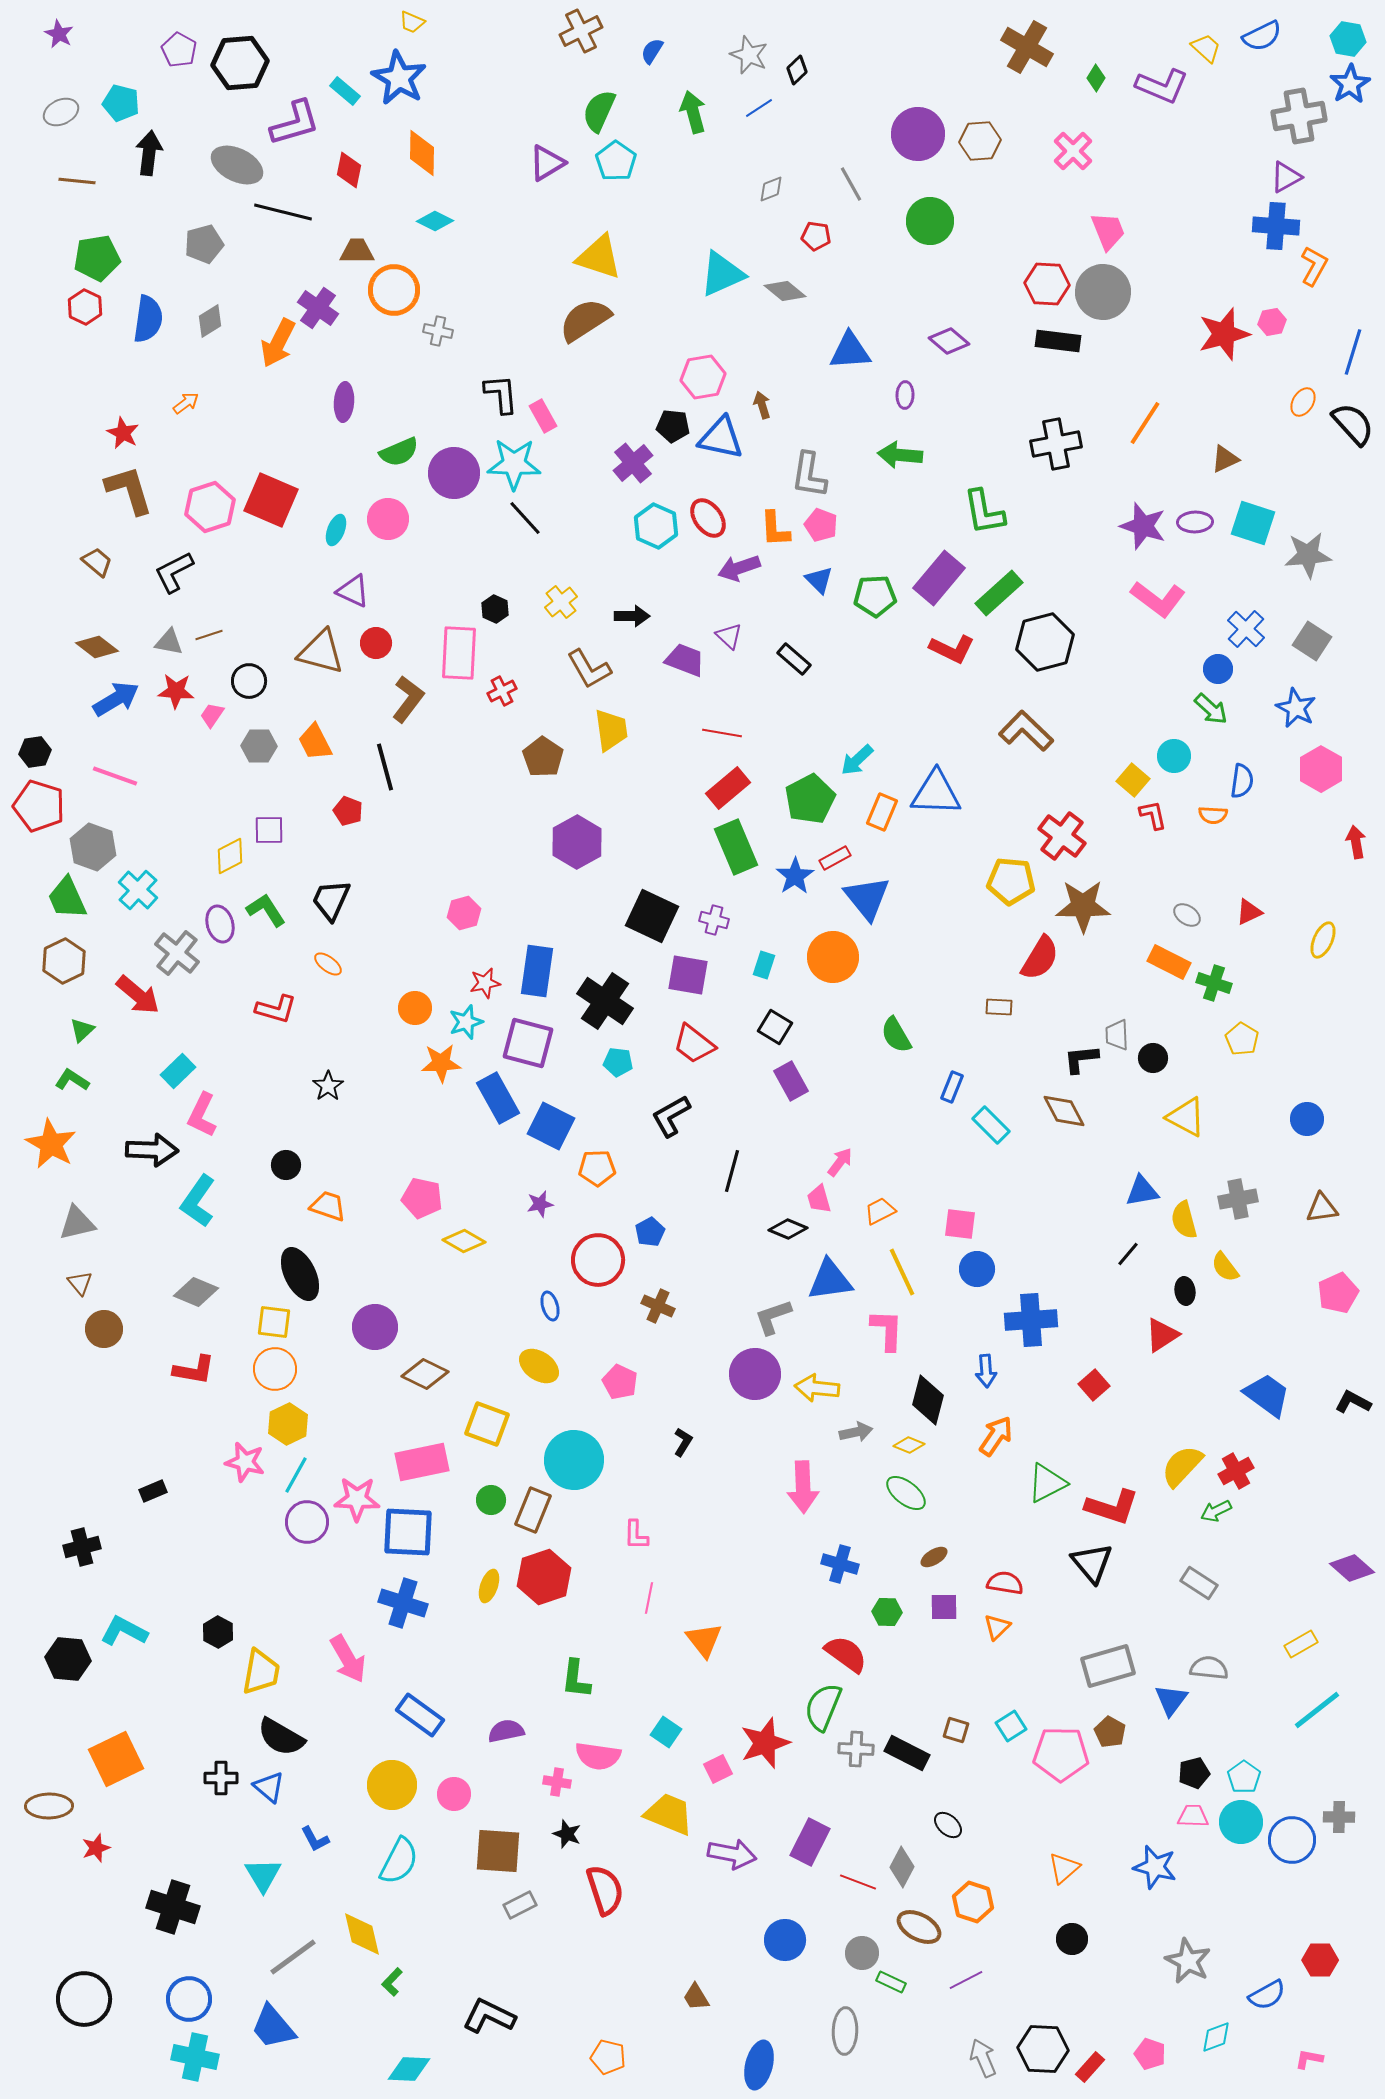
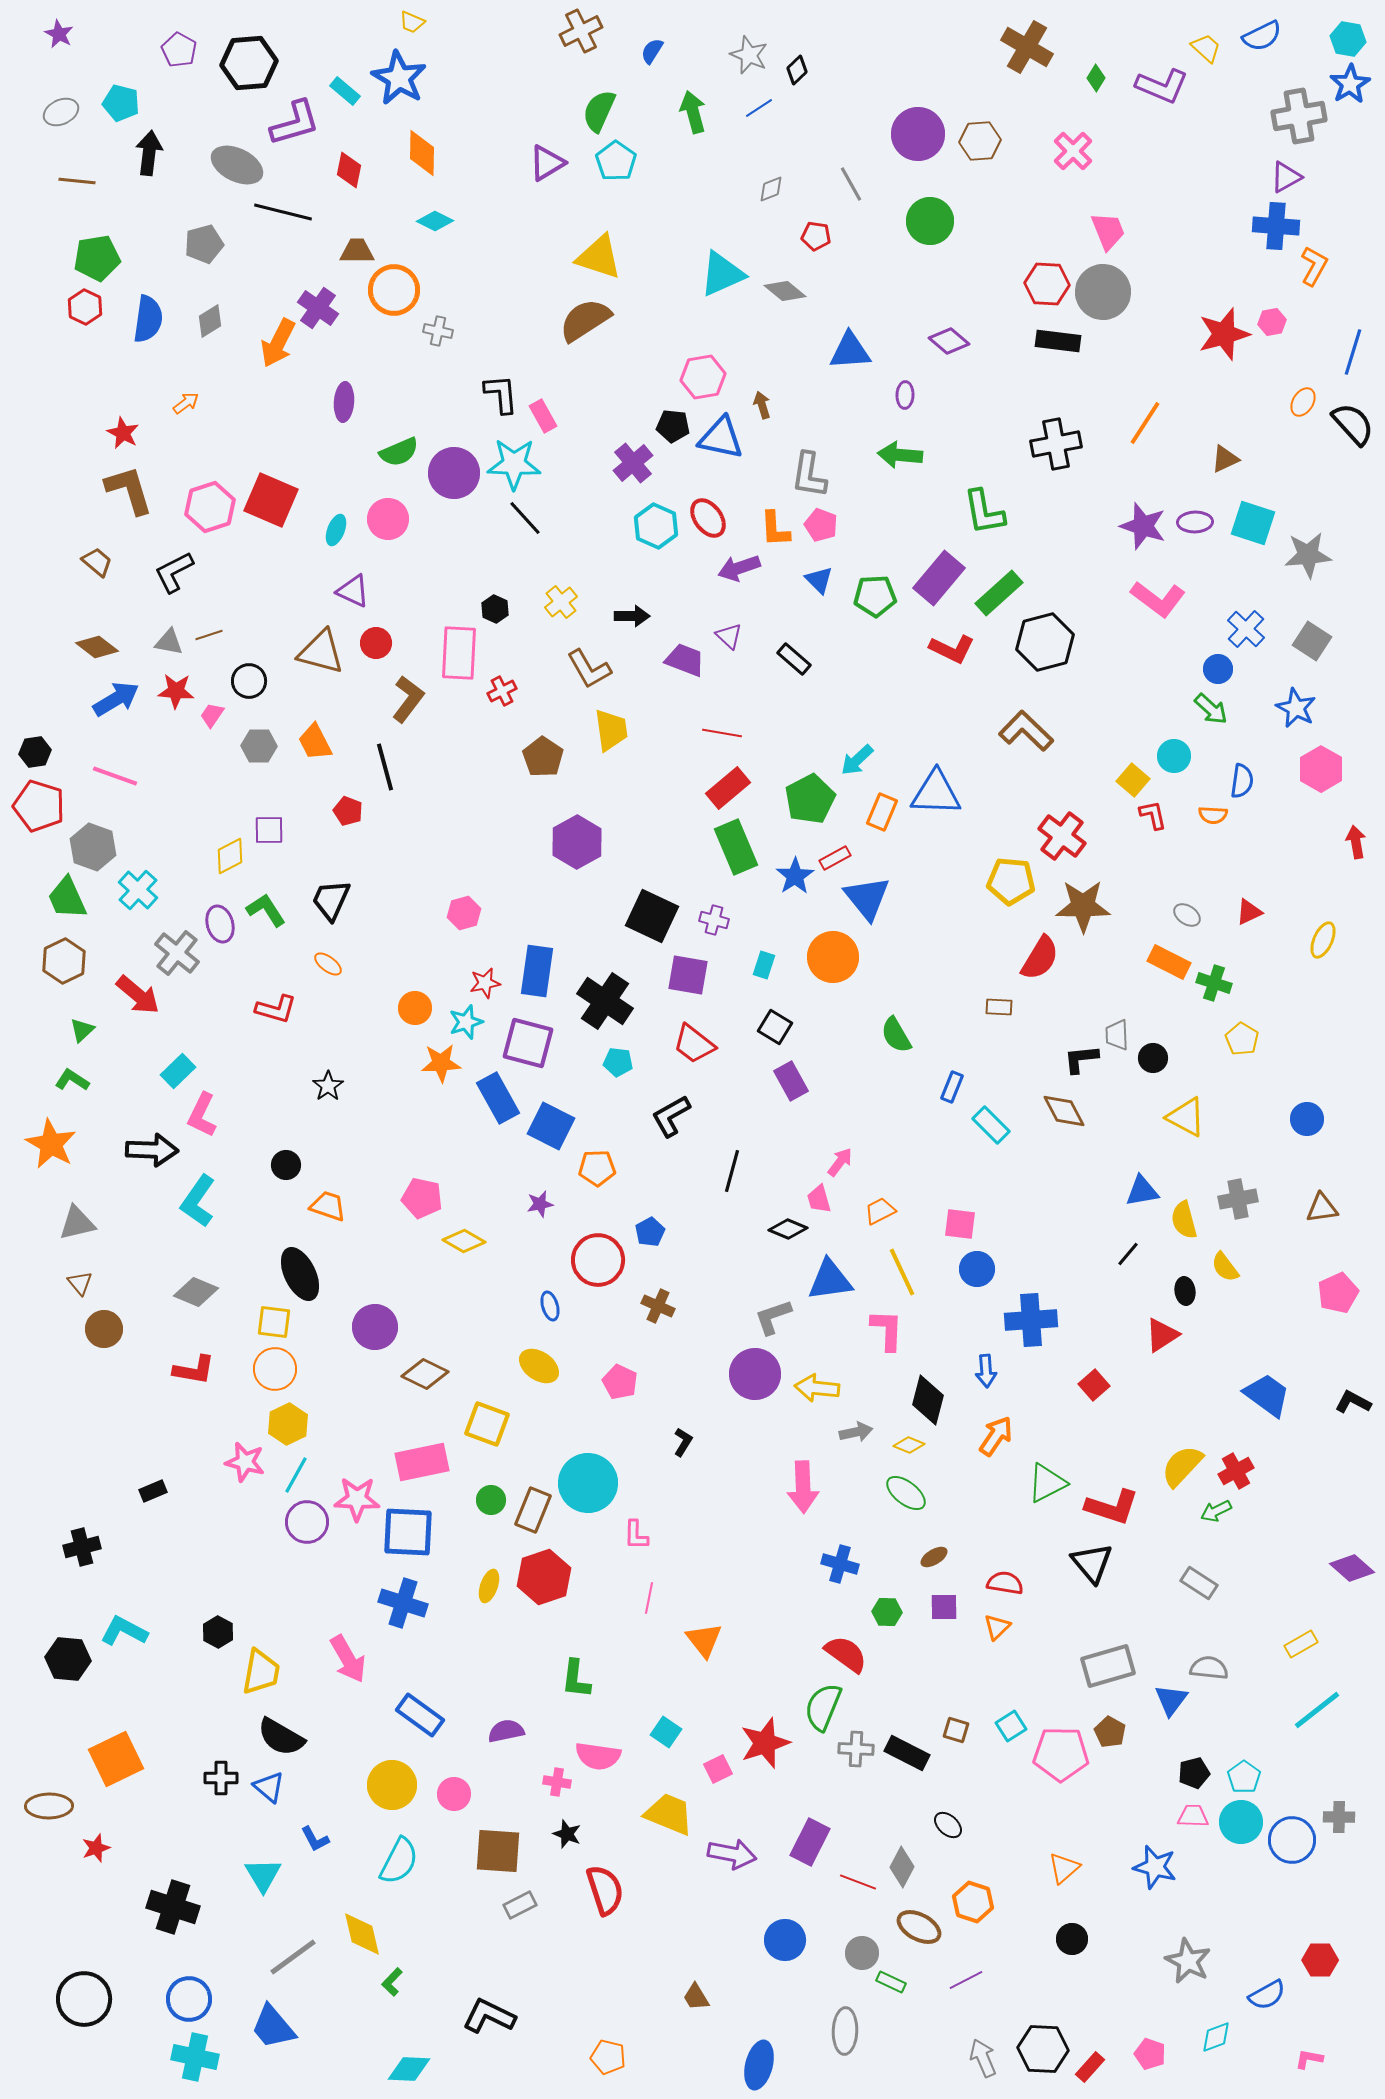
black hexagon at (240, 63): moved 9 px right
cyan circle at (574, 1460): moved 14 px right, 23 px down
